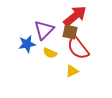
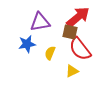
red arrow: moved 3 px right, 1 px down
purple triangle: moved 4 px left, 8 px up; rotated 35 degrees clockwise
red semicircle: moved 2 px right, 1 px down
yellow semicircle: rotated 88 degrees clockwise
